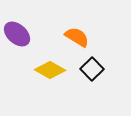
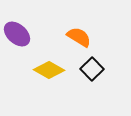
orange semicircle: moved 2 px right
yellow diamond: moved 1 px left
